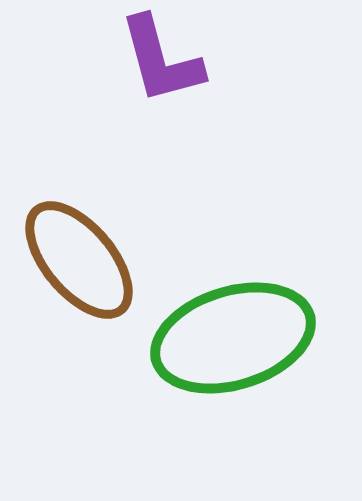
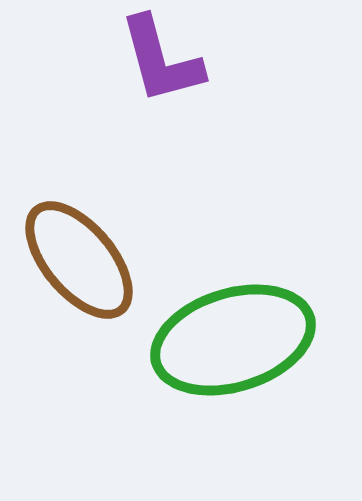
green ellipse: moved 2 px down
